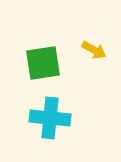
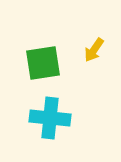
yellow arrow: rotated 95 degrees clockwise
